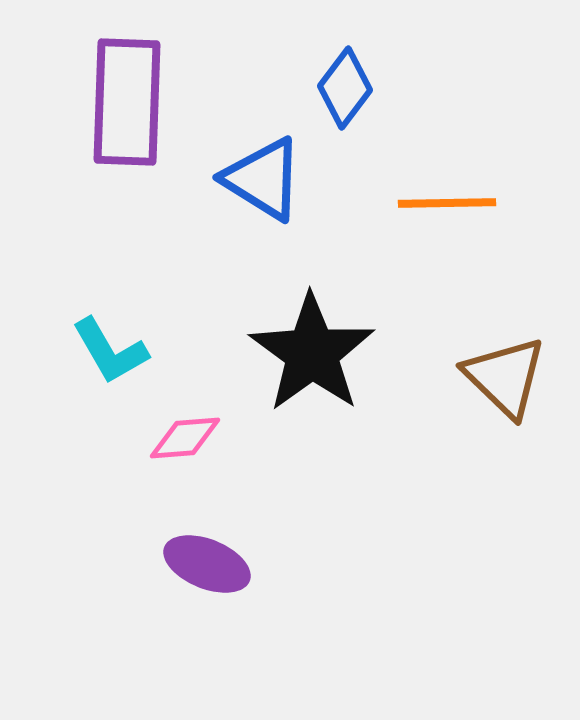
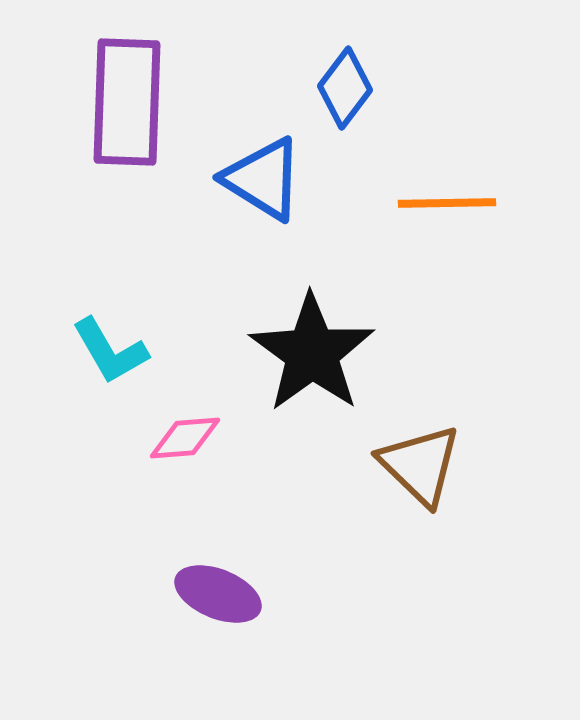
brown triangle: moved 85 px left, 88 px down
purple ellipse: moved 11 px right, 30 px down
